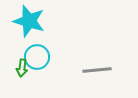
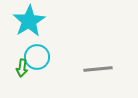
cyan star: rotated 24 degrees clockwise
gray line: moved 1 px right, 1 px up
